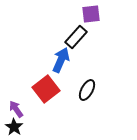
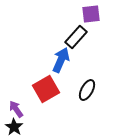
red square: rotated 8 degrees clockwise
